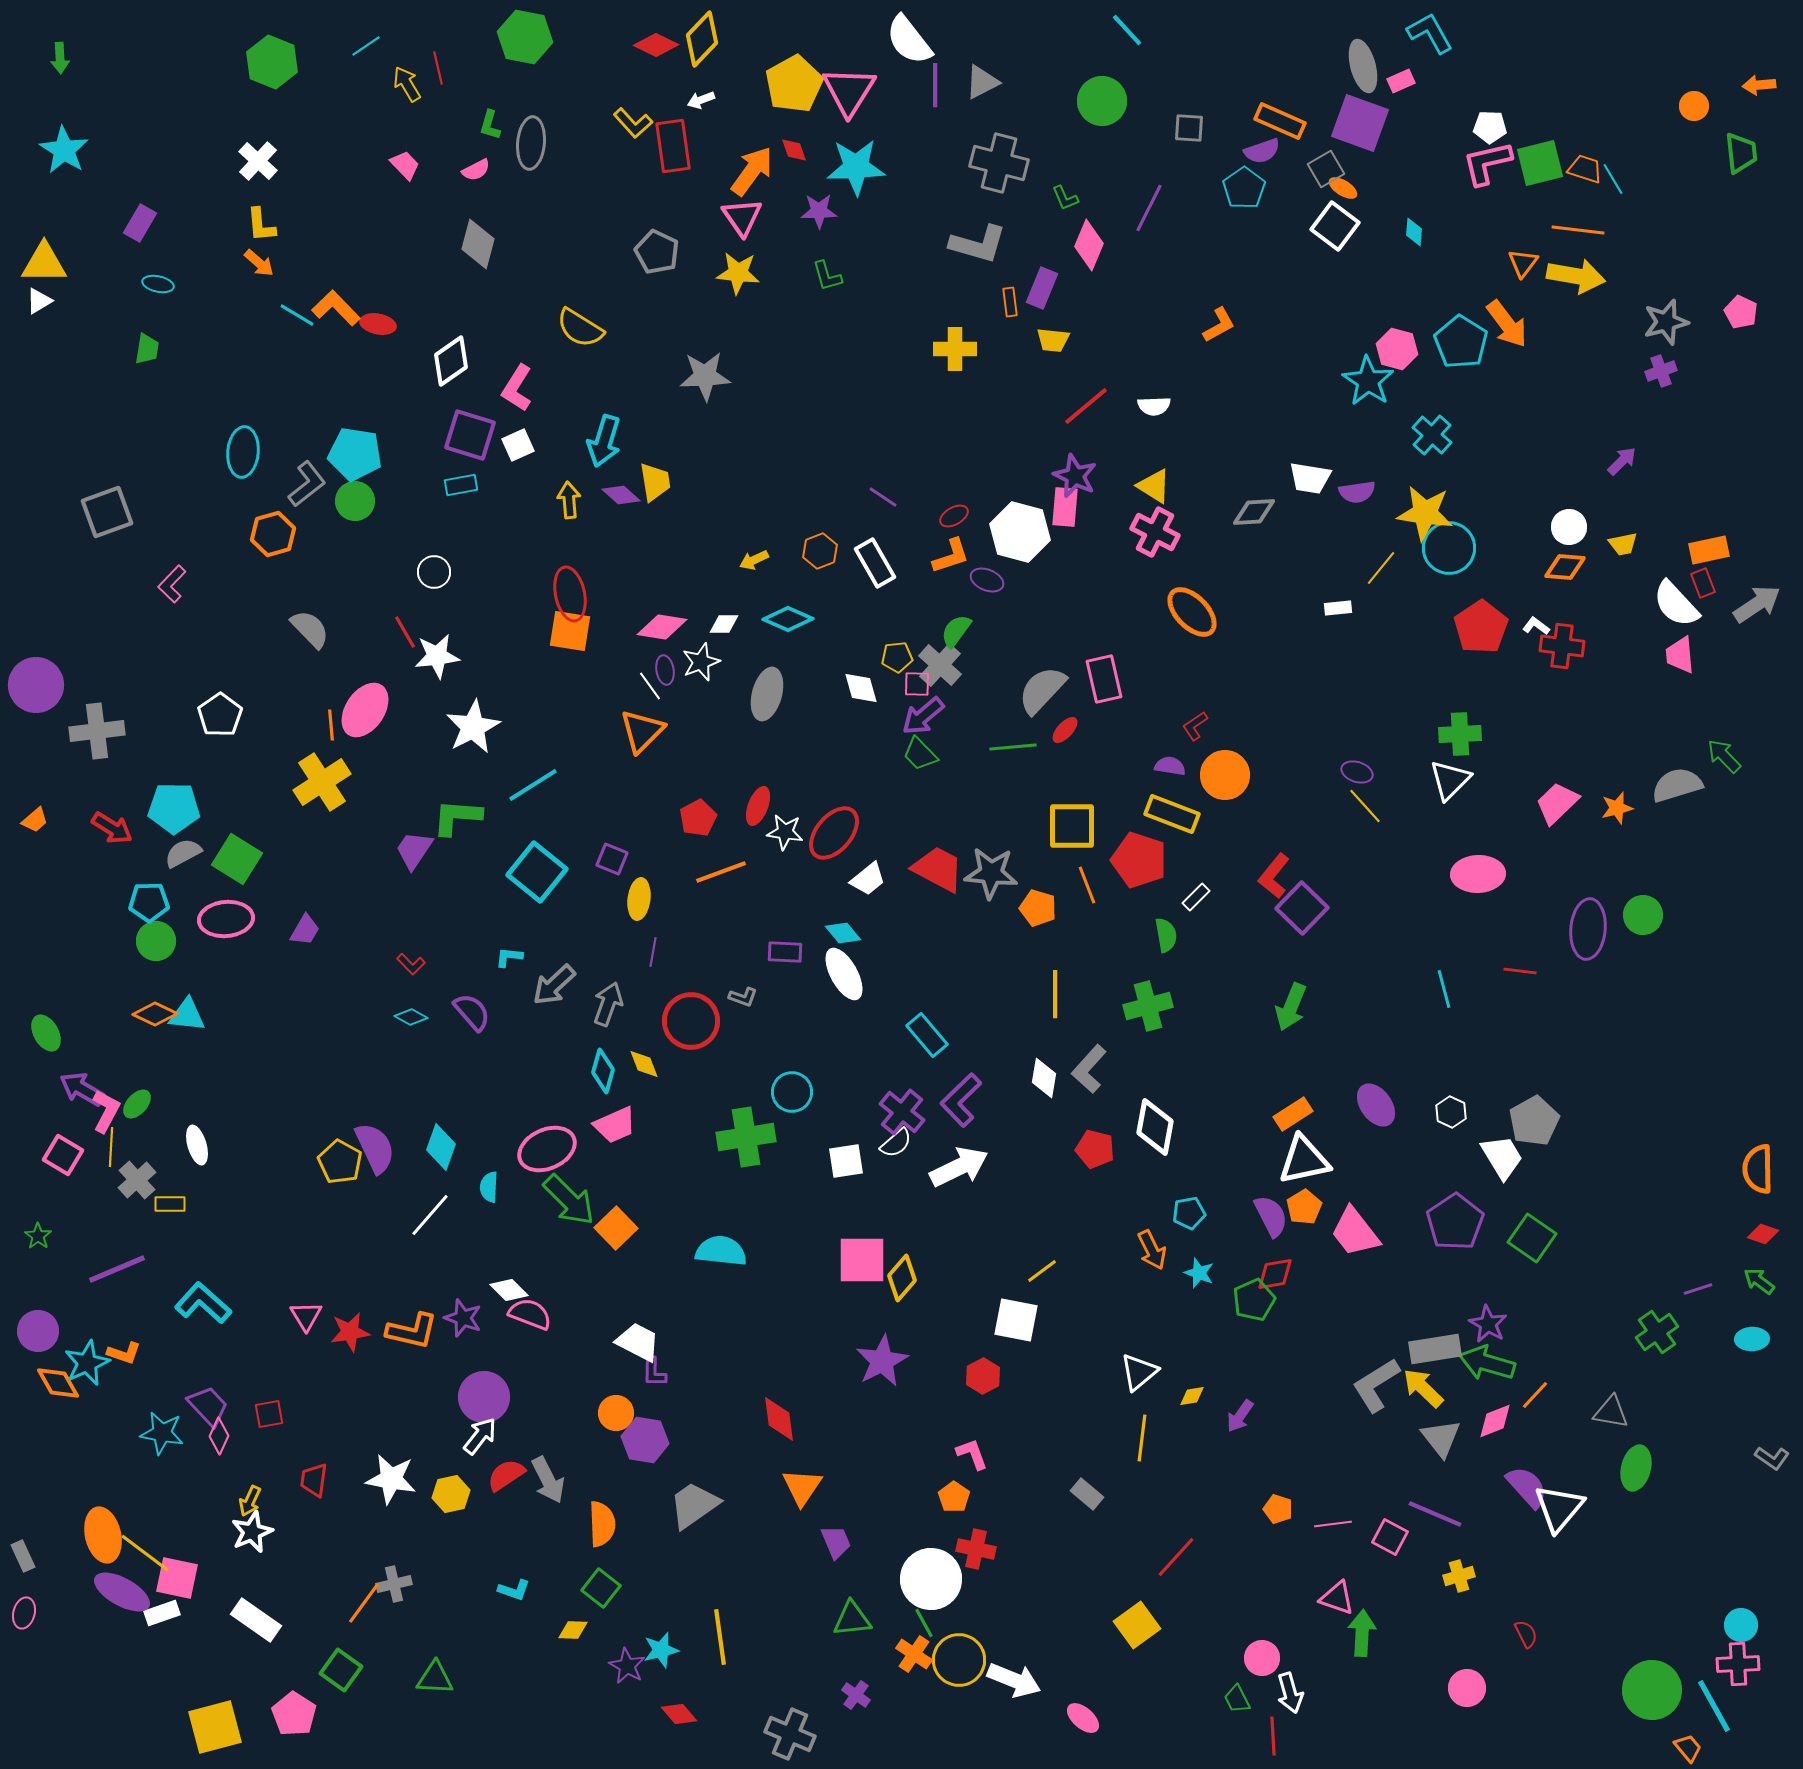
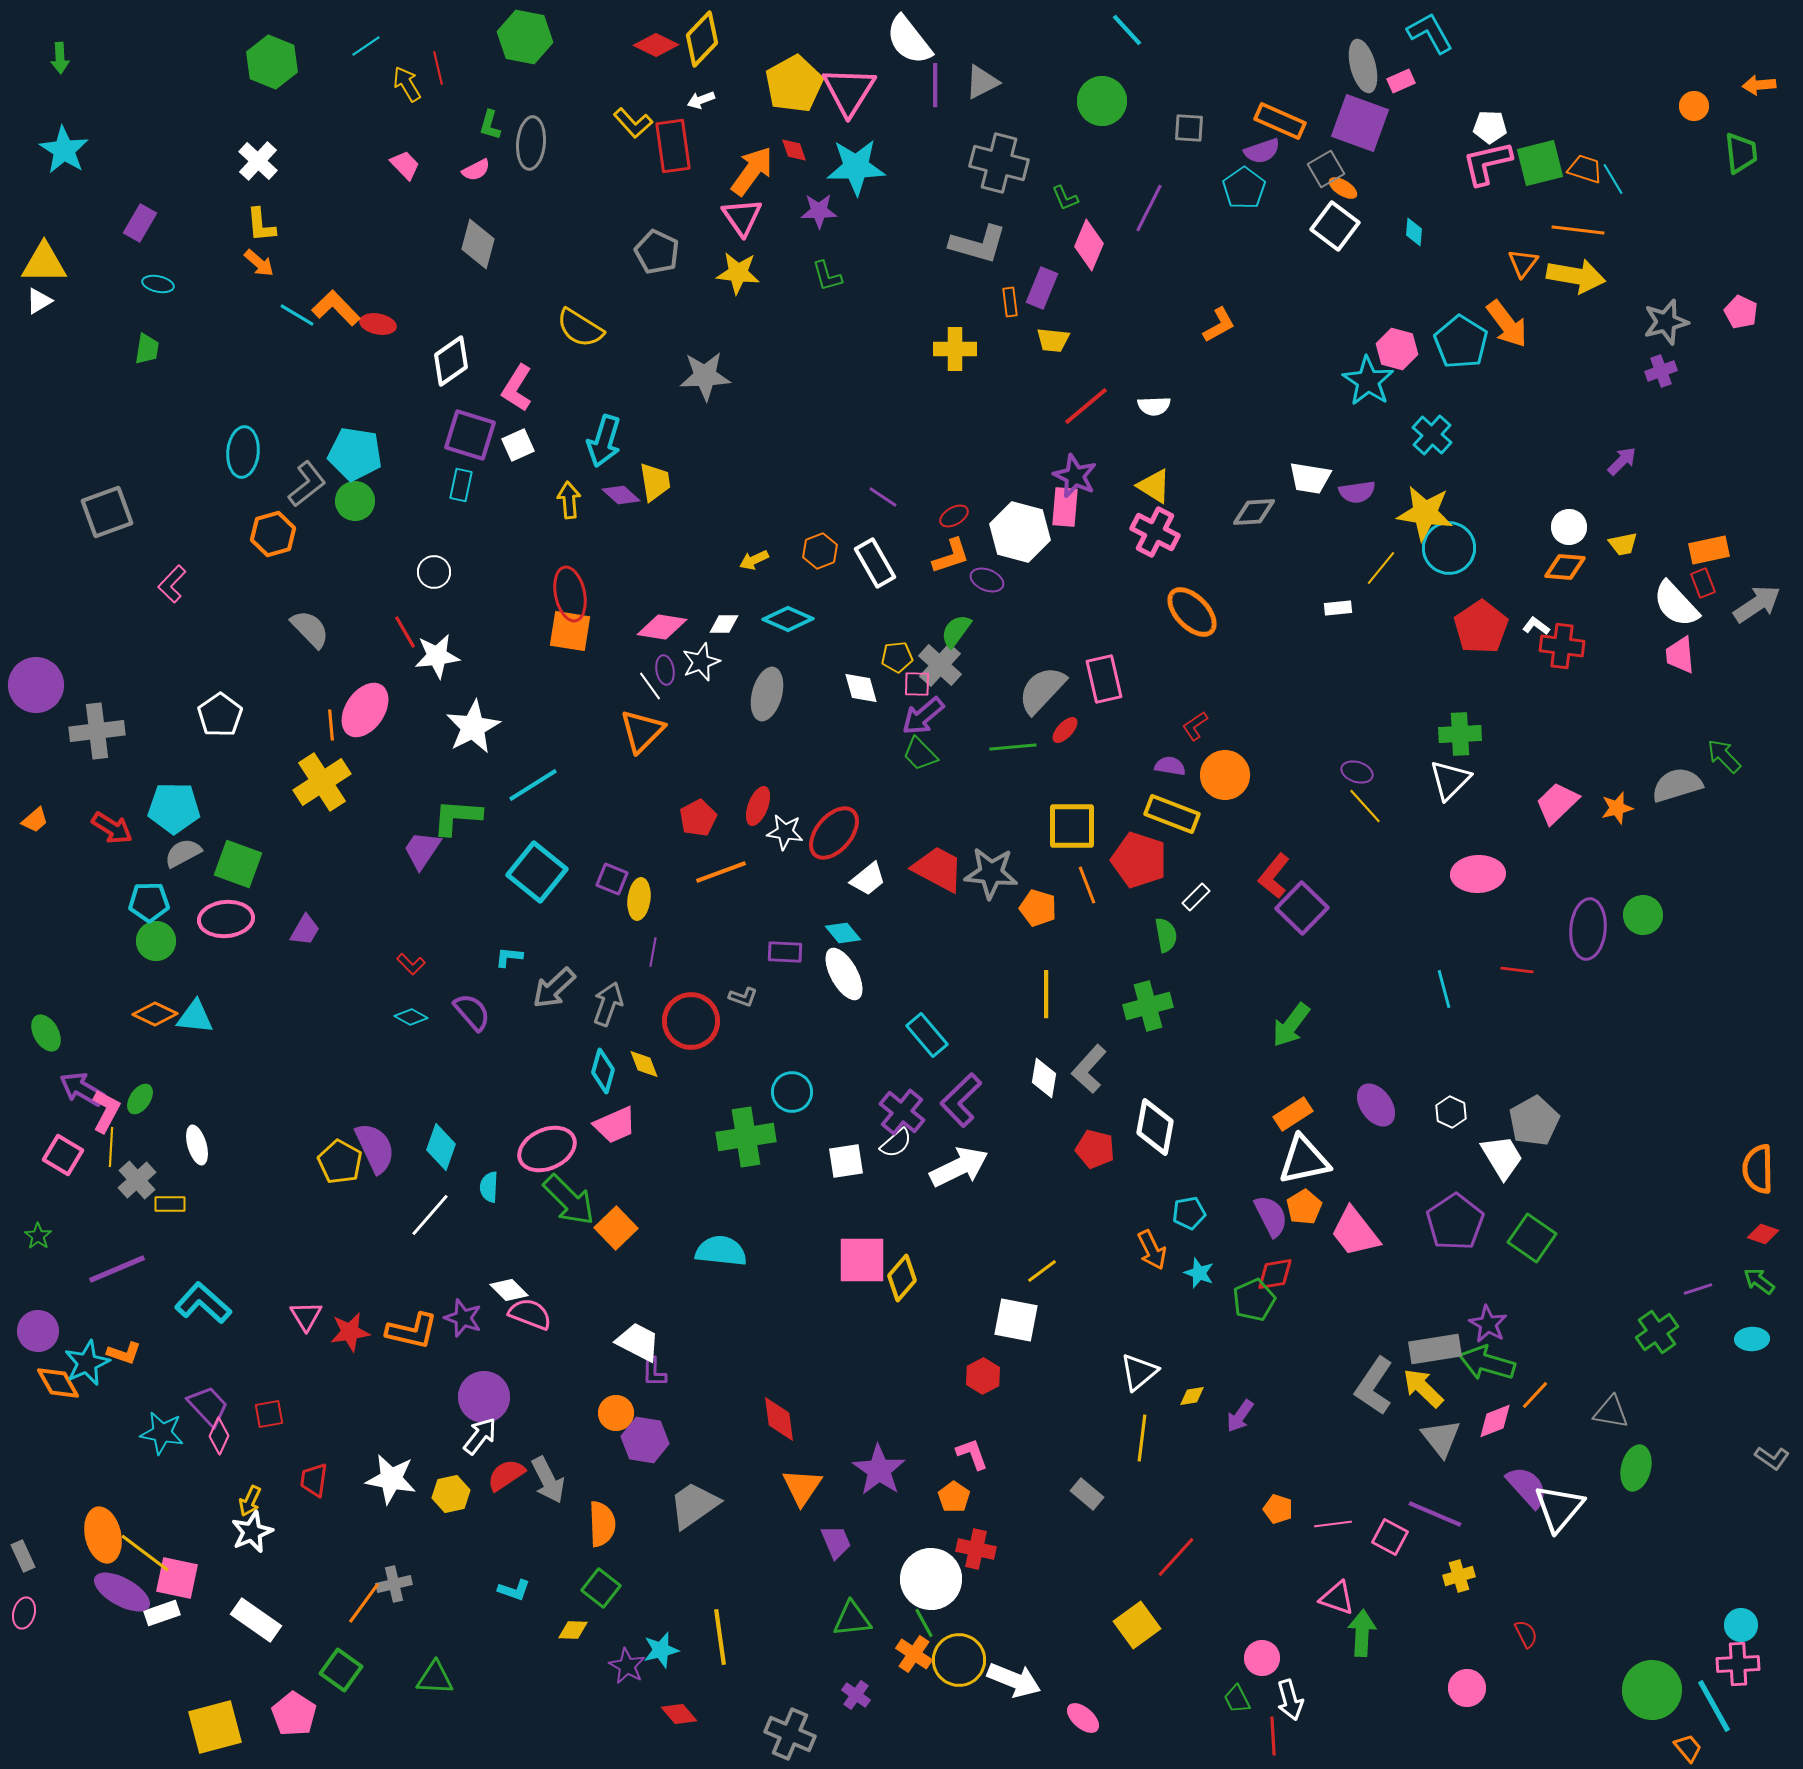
cyan rectangle at (461, 485): rotated 68 degrees counterclockwise
purple trapezoid at (414, 850): moved 8 px right
green square at (237, 859): moved 1 px right, 5 px down; rotated 12 degrees counterclockwise
purple square at (612, 859): moved 20 px down
red line at (1520, 971): moved 3 px left, 1 px up
gray arrow at (554, 985): moved 3 px down
yellow line at (1055, 994): moved 9 px left
green arrow at (1291, 1007): moved 18 px down; rotated 15 degrees clockwise
cyan triangle at (187, 1015): moved 8 px right, 2 px down
green ellipse at (137, 1104): moved 3 px right, 5 px up; rotated 8 degrees counterclockwise
purple star at (882, 1361): moved 3 px left, 109 px down; rotated 10 degrees counterclockwise
gray L-shape at (1376, 1385): moved 2 px left, 1 px down; rotated 24 degrees counterclockwise
white arrow at (1290, 1693): moved 7 px down
